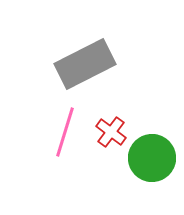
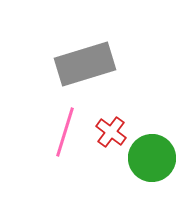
gray rectangle: rotated 10 degrees clockwise
